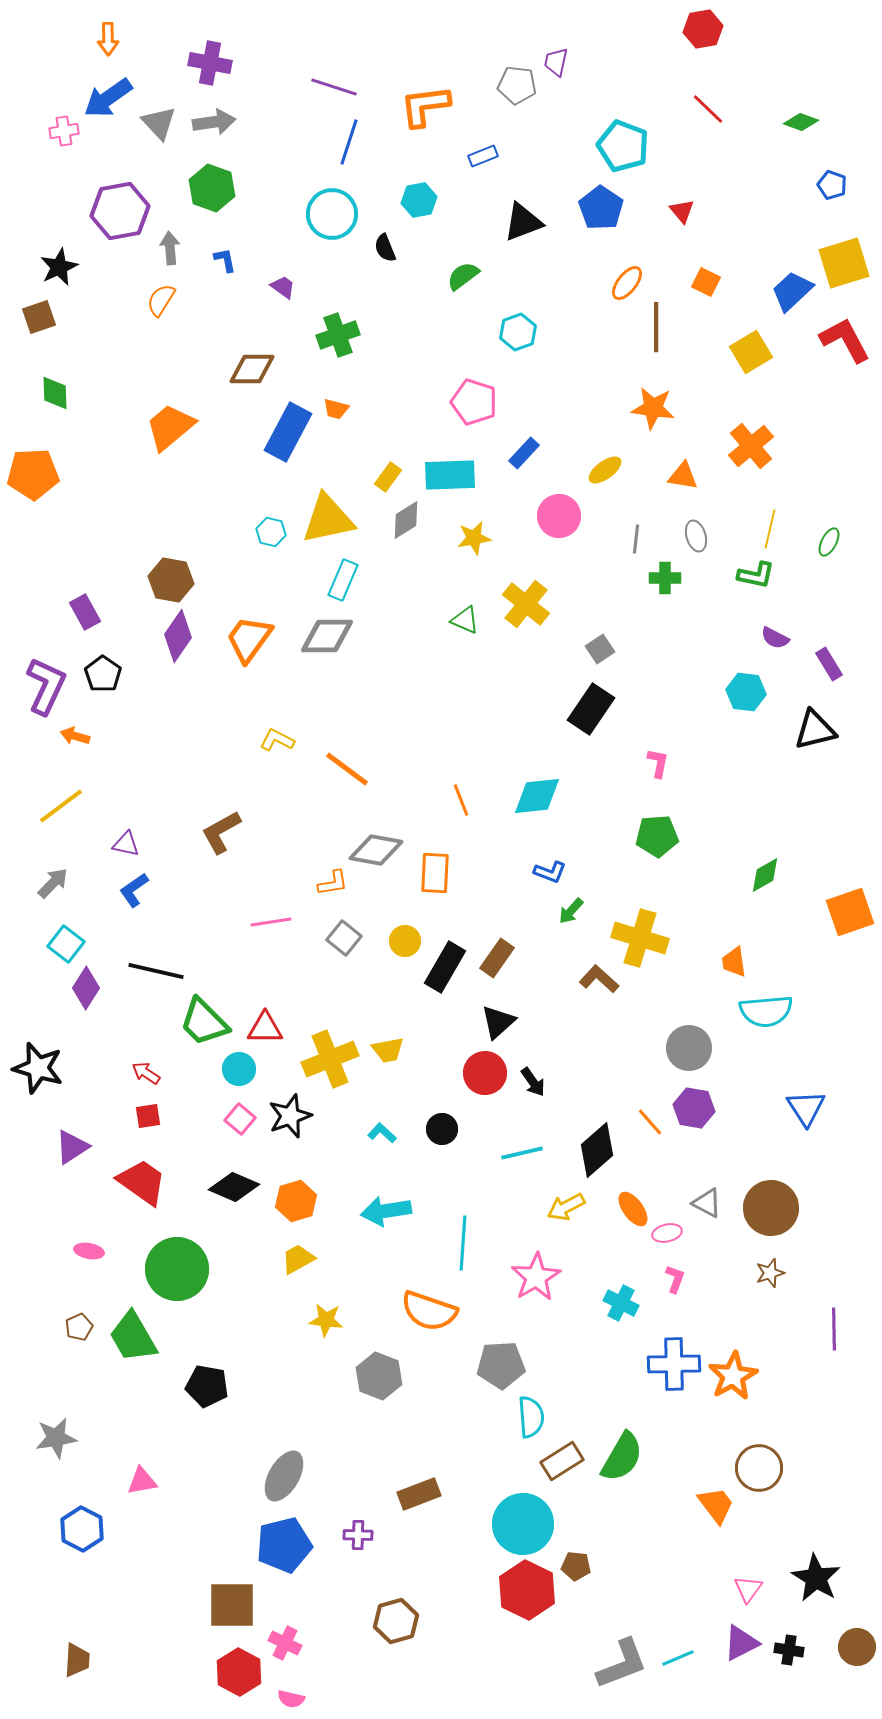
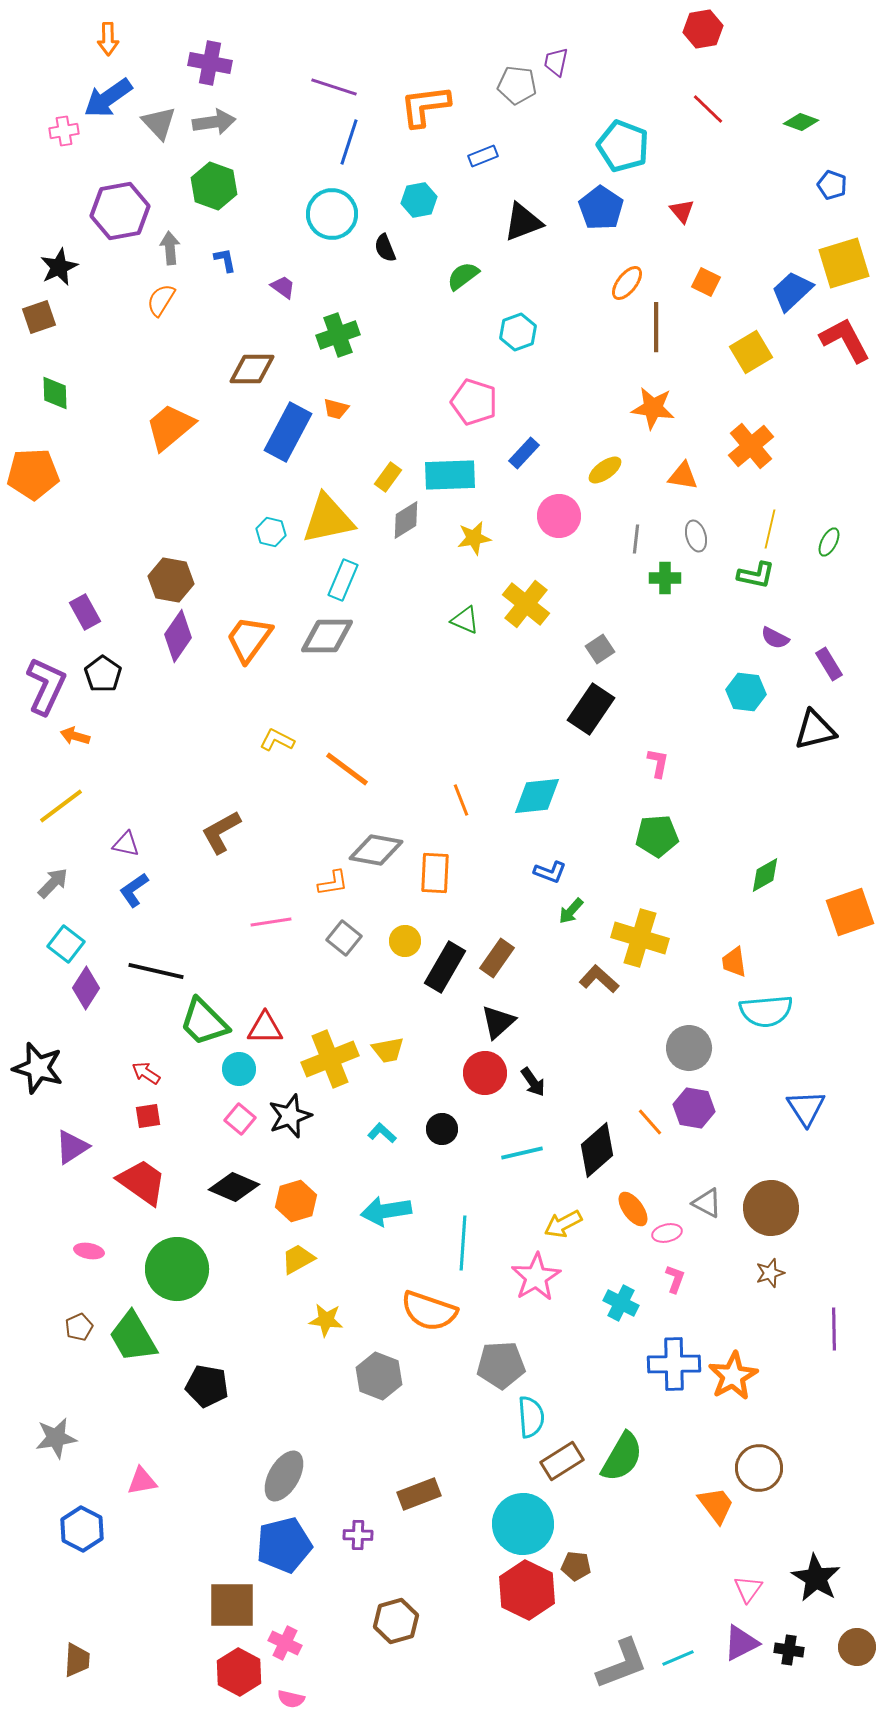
green hexagon at (212, 188): moved 2 px right, 2 px up
yellow arrow at (566, 1207): moved 3 px left, 17 px down
